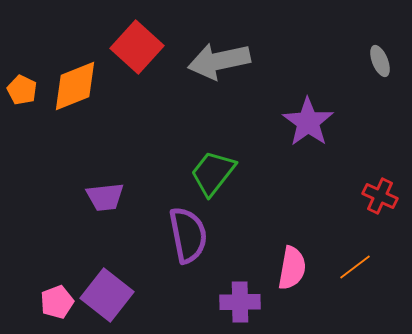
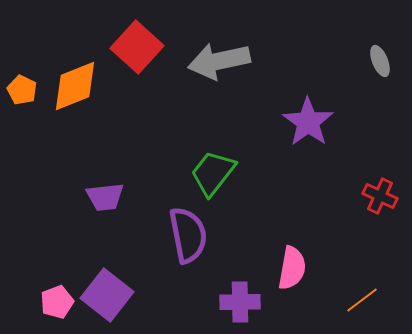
orange line: moved 7 px right, 33 px down
